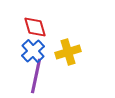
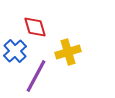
blue cross: moved 18 px left
purple line: rotated 16 degrees clockwise
